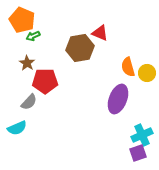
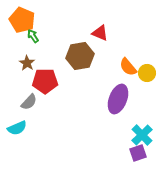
green arrow: rotated 80 degrees clockwise
brown hexagon: moved 8 px down
orange semicircle: rotated 24 degrees counterclockwise
cyan cross: rotated 20 degrees counterclockwise
